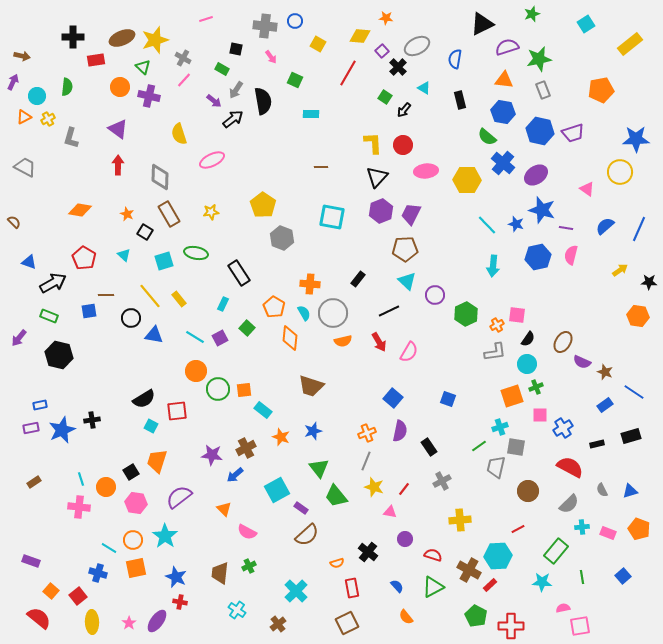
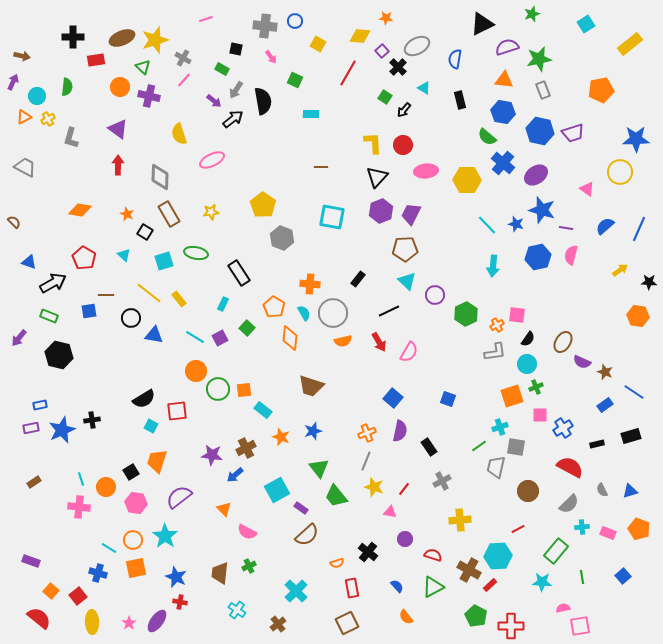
yellow line at (150, 296): moved 1 px left, 3 px up; rotated 12 degrees counterclockwise
